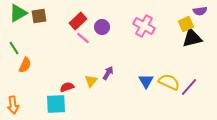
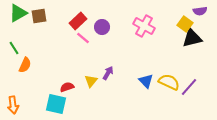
yellow square: moved 1 px left; rotated 28 degrees counterclockwise
blue triangle: rotated 14 degrees counterclockwise
cyan square: rotated 15 degrees clockwise
